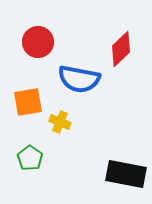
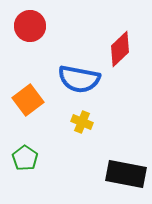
red circle: moved 8 px left, 16 px up
red diamond: moved 1 px left
orange square: moved 2 px up; rotated 28 degrees counterclockwise
yellow cross: moved 22 px right
green pentagon: moved 5 px left
